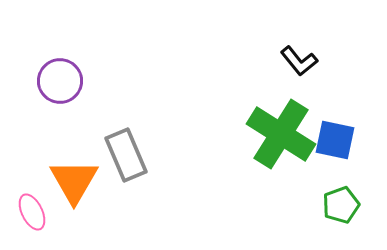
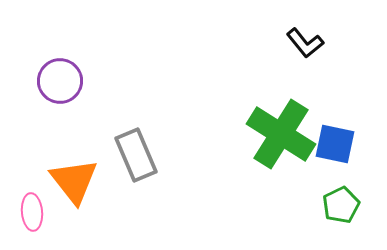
black L-shape: moved 6 px right, 18 px up
blue square: moved 4 px down
gray rectangle: moved 10 px right
orange triangle: rotated 8 degrees counterclockwise
green pentagon: rotated 6 degrees counterclockwise
pink ellipse: rotated 21 degrees clockwise
